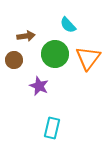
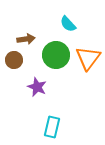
cyan semicircle: moved 1 px up
brown arrow: moved 3 px down
green circle: moved 1 px right, 1 px down
purple star: moved 2 px left, 1 px down
cyan rectangle: moved 1 px up
